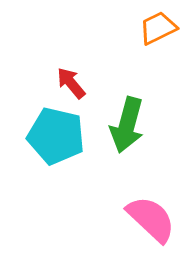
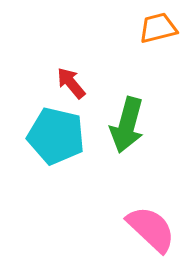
orange trapezoid: rotated 12 degrees clockwise
pink semicircle: moved 10 px down
